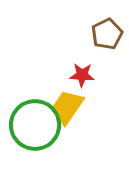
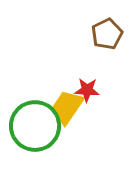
red star: moved 5 px right, 15 px down
green circle: moved 1 px down
